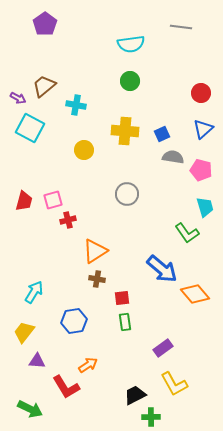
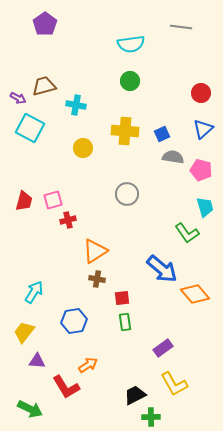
brown trapezoid: rotated 25 degrees clockwise
yellow circle: moved 1 px left, 2 px up
